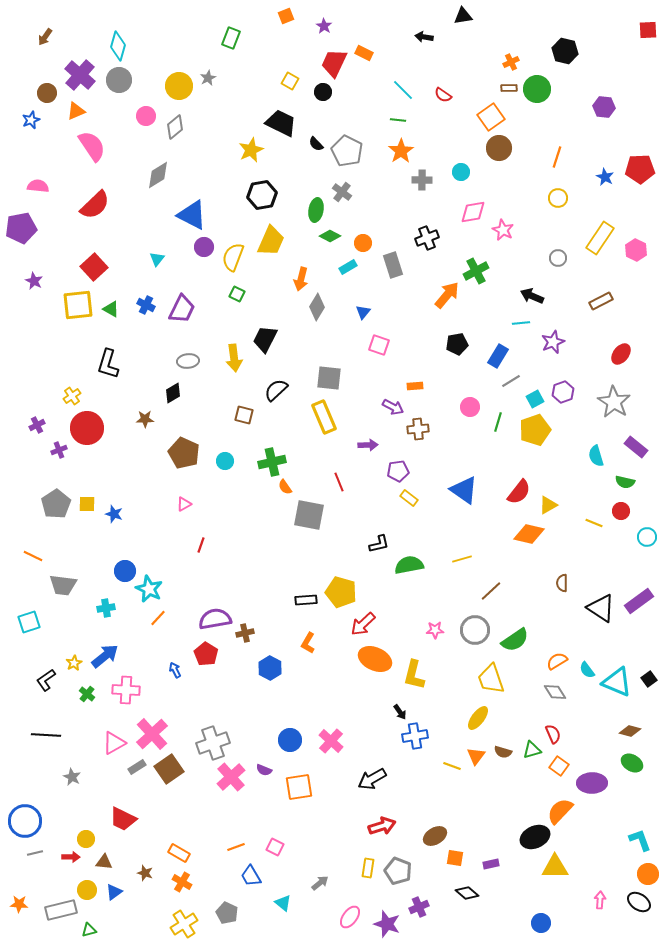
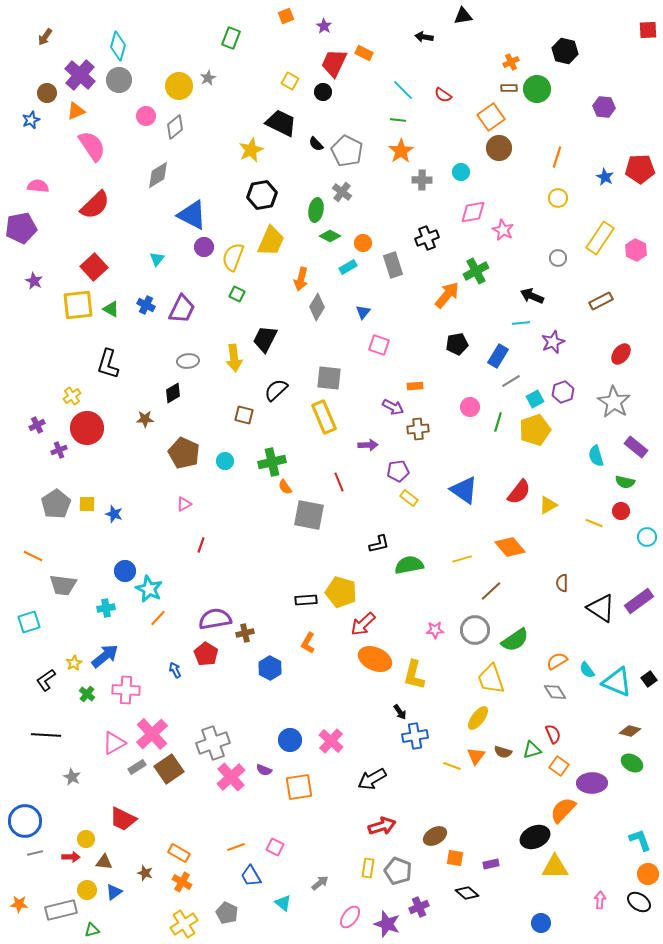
orange diamond at (529, 534): moved 19 px left, 13 px down; rotated 36 degrees clockwise
orange semicircle at (560, 811): moved 3 px right, 1 px up
green triangle at (89, 930): moved 3 px right
